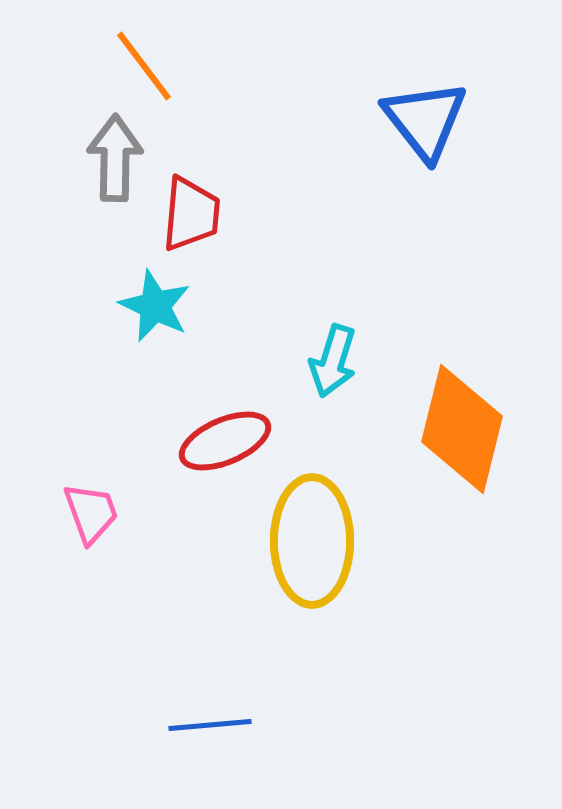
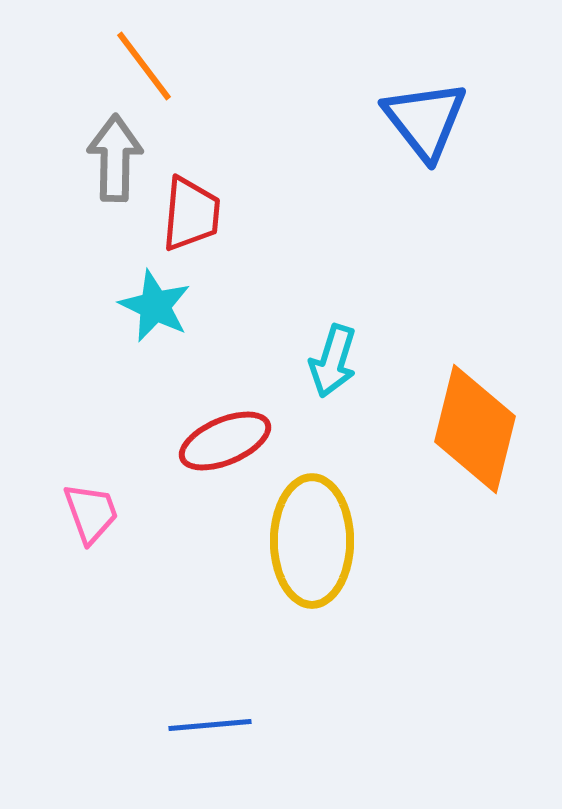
orange diamond: moved 13 px right
